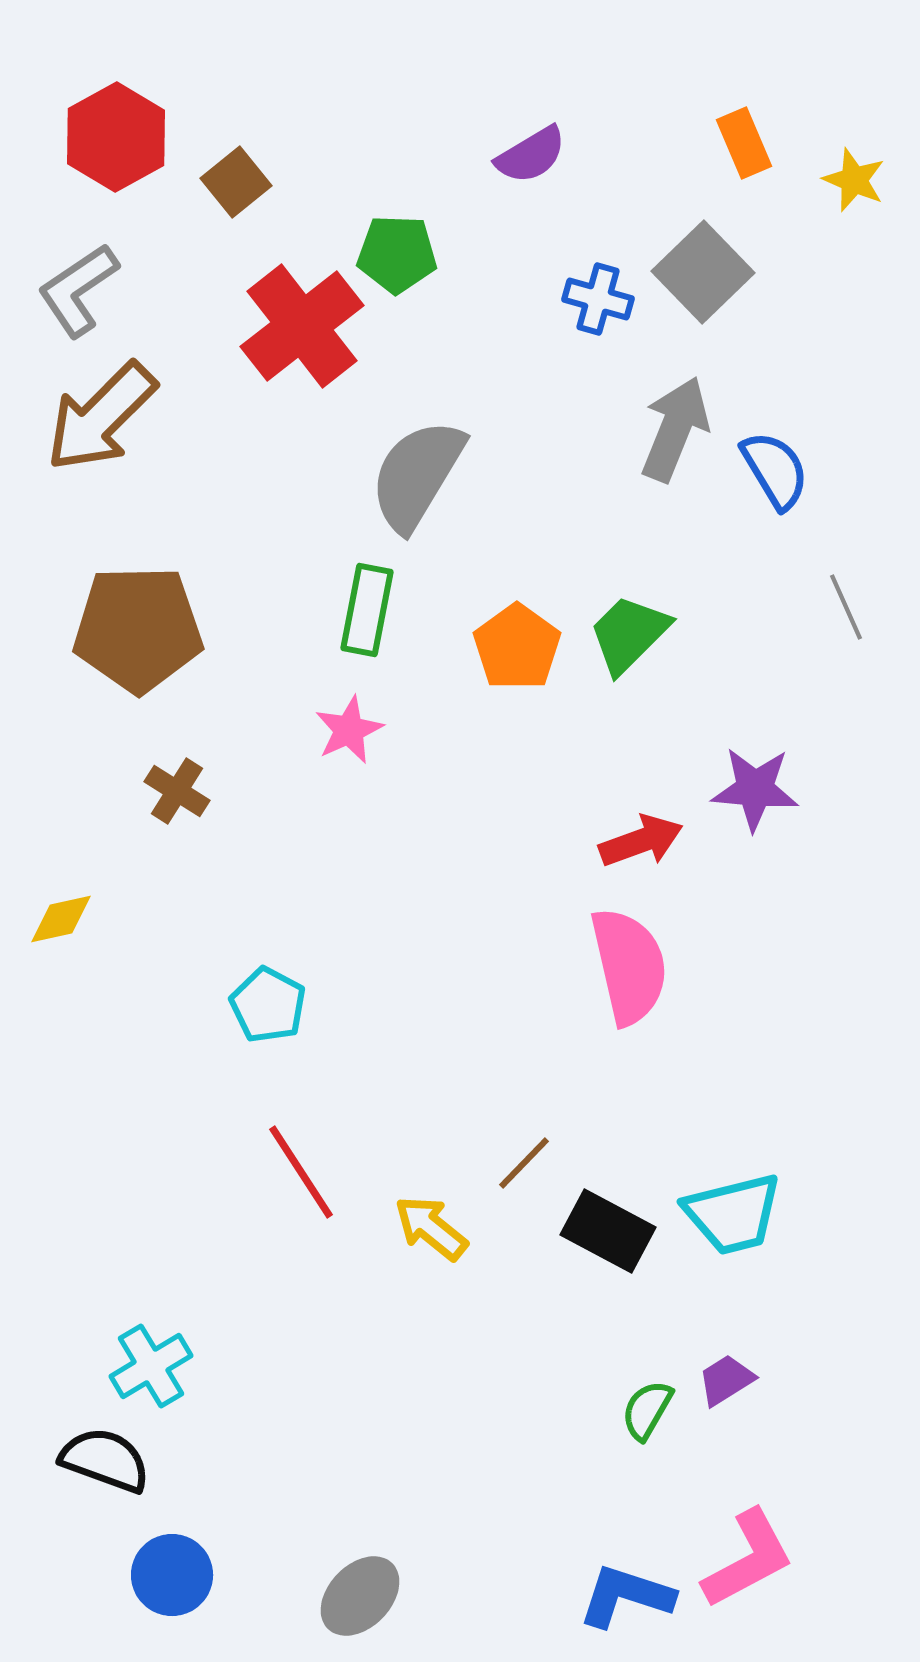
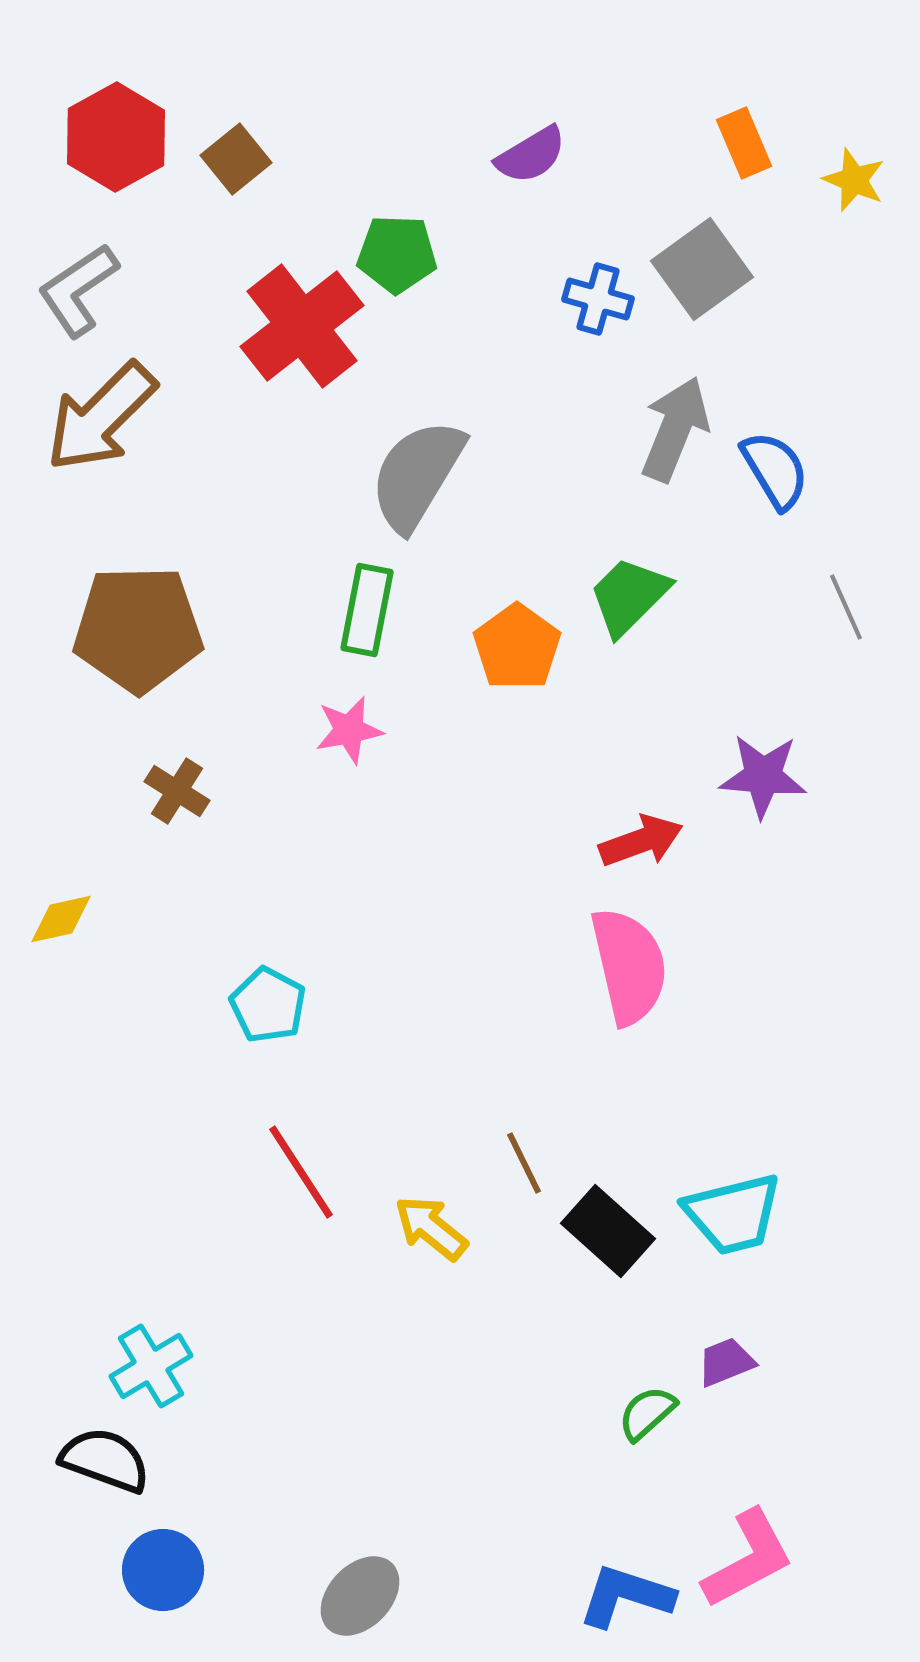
brown square: moved 23 px up
gray square: moved 1 px left, 3 px up; rotated 8 degrees clockwise
green trapezoid: moved 38 px up
pink star: rotated 14 degrees clockwise
purple star: moved 8 px right, 13 px up
brown line: rotated 70 degrees counterclockwise
black rectangle: rotated 14 degrees clockwise
purple trapezoid: moved 18 px up; rotated 10 degrees clockwise
green semicircle: moved 3 px down; rotated 18 degrees clockwise
blue circle: moved 9 px left, 5 px up
